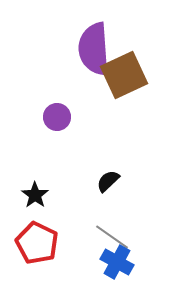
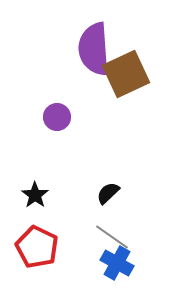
brown square: moved 2 px right, 1 px up
black semicircle: moved 12 px down
red pentagon: moved 4 px down
blue cross: moved 1 px down
